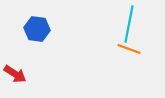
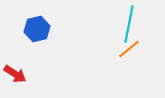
blue hexagon: rotated 20 degrees counterclockwise
orange line: rotated 60 degrees counterclockwise
